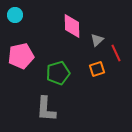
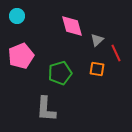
cyan circle: moved 2 px right, 1 px down
pink diamond: rotated 15 degrees counterclockwise
pink pentagon: rotated 10 degrees counterclockwise
orange square: rotated 28 degrees clockwise
green pentagon: moved 2 px right
